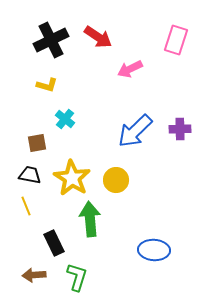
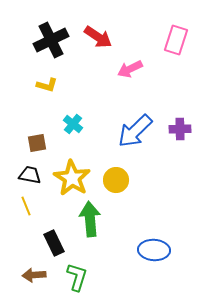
cyan cross: moved 8 px right, 5 px down
